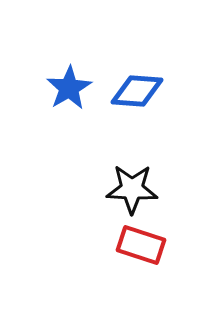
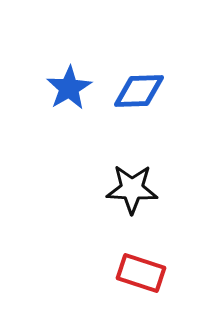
blue diamond: moved 2 px right; rotated 6 degrees counterclockwise
red rectangle: moved 28 px down
